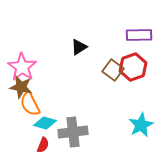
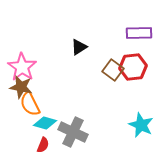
purple rectangle: moved 2 px up
red hexagon: rotated 12 degrees clockwise
cyan star: rotated 20 degrees counterclockwise
gray cross: rotated 32 degrees clockwise
